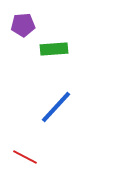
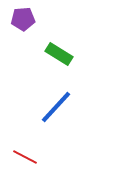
purple pentagon: moved 6 px up
green rectangle: moved 5 px right, 5 px down; rotated 36 degrees clockwise
